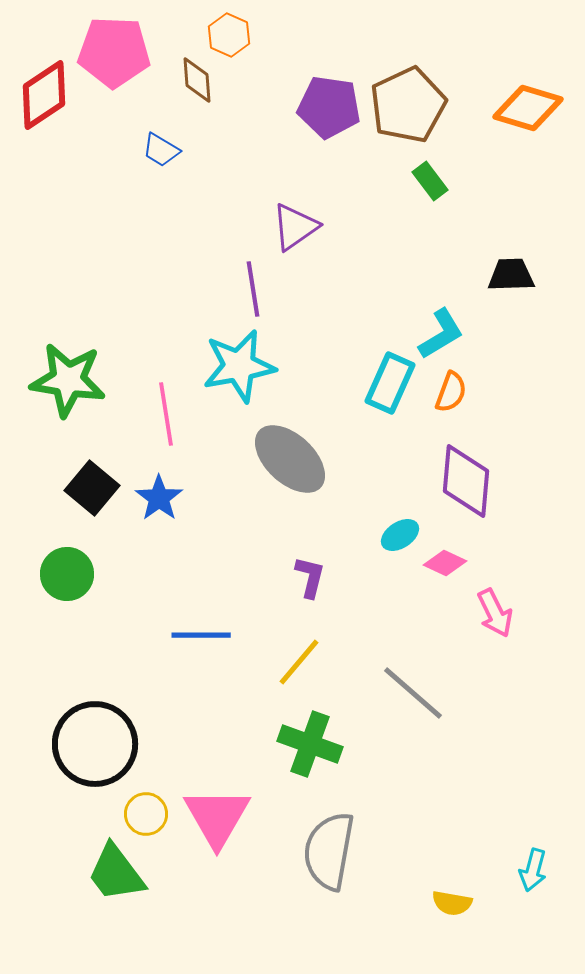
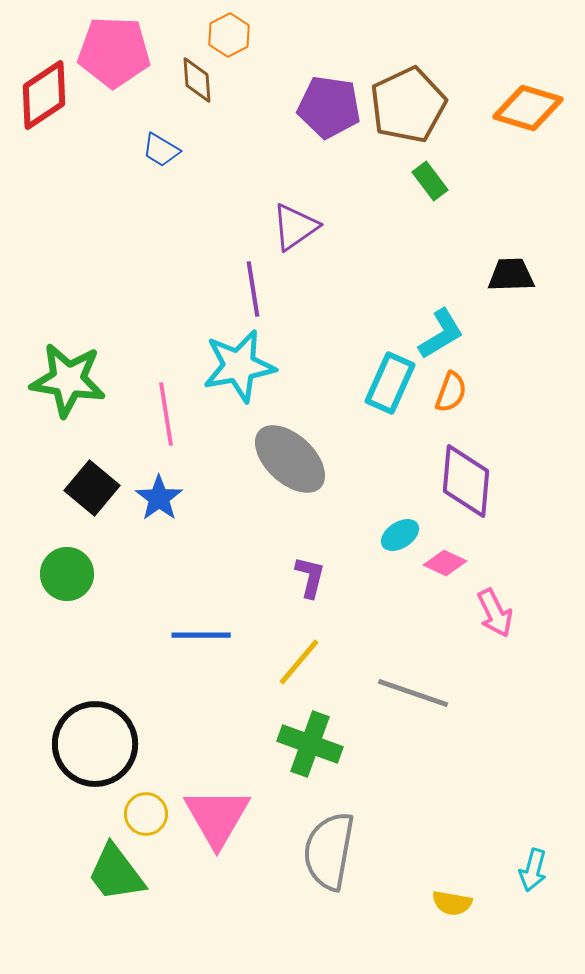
orange hexagon: rotated 9 degrees clockwise
gray line: rotated 22 degrees counterclockwise
